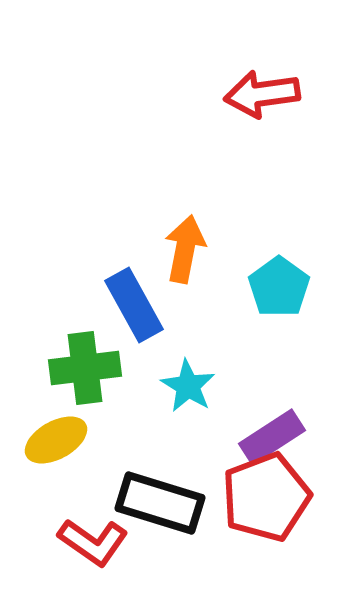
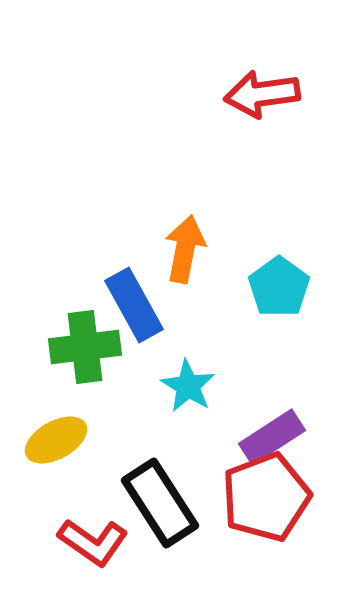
green cross: moved 21 px up
black rectangle: rotated 40 degrees clockwise
